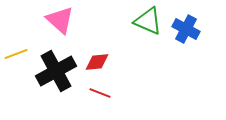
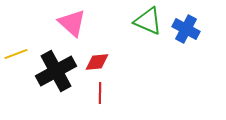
pink triangle: moved 12 px right, 3 px down
red line: rotated 70 degrees clockwise
